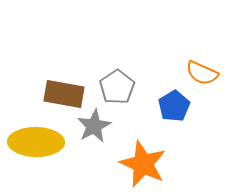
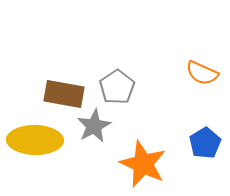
blue pentagon: moved 31 px right, 37 px down
yellow ellipse: moved 1 px left, 2 px up
